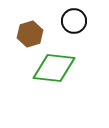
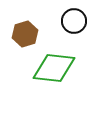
brown hexagon: moved 5 px left
